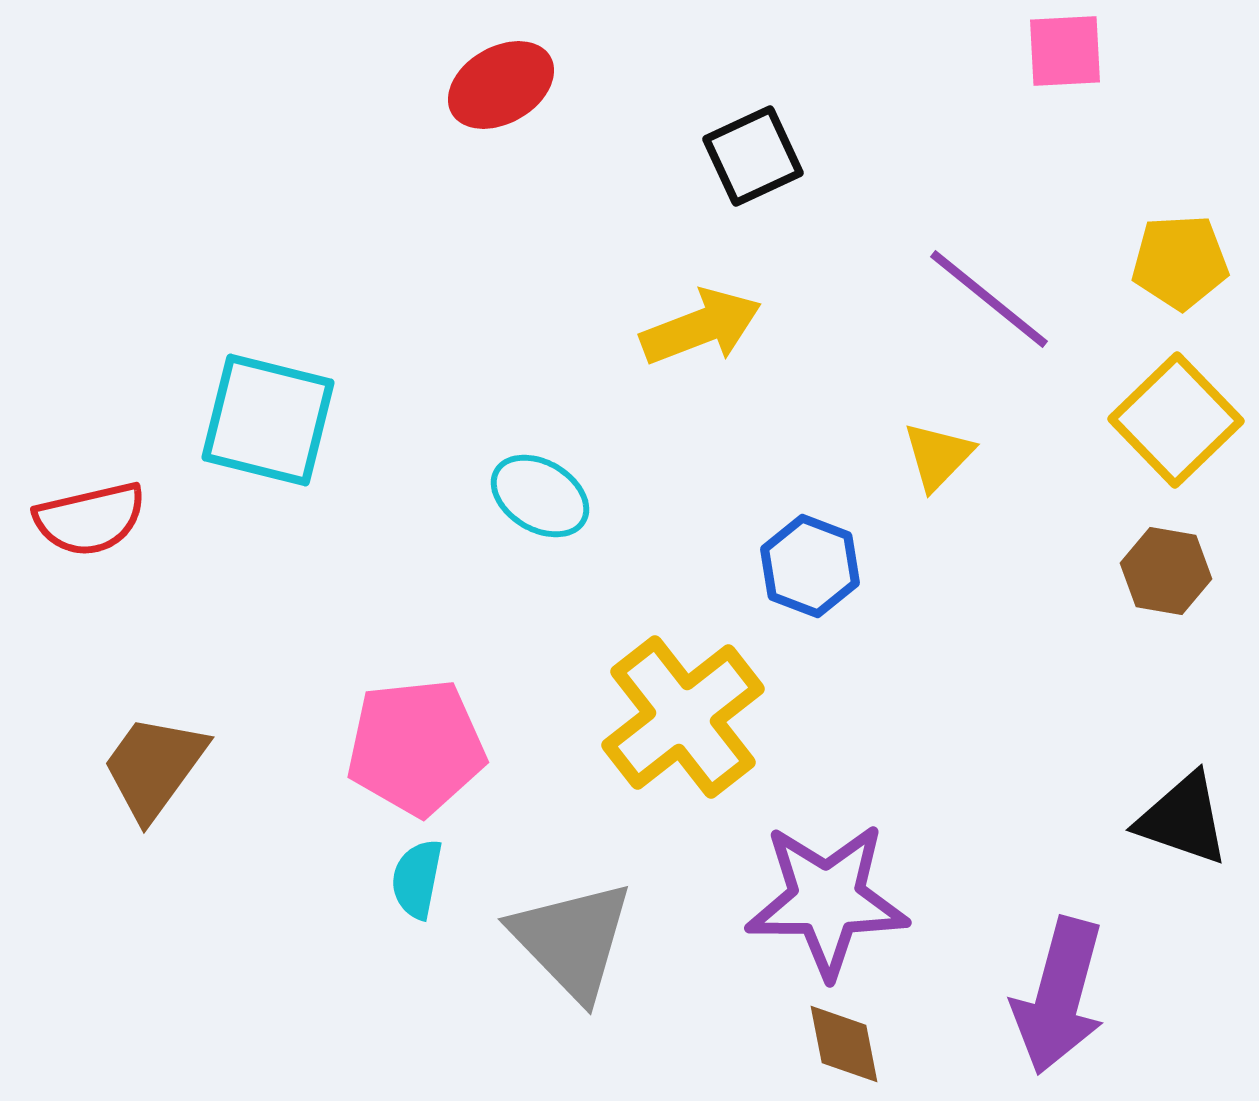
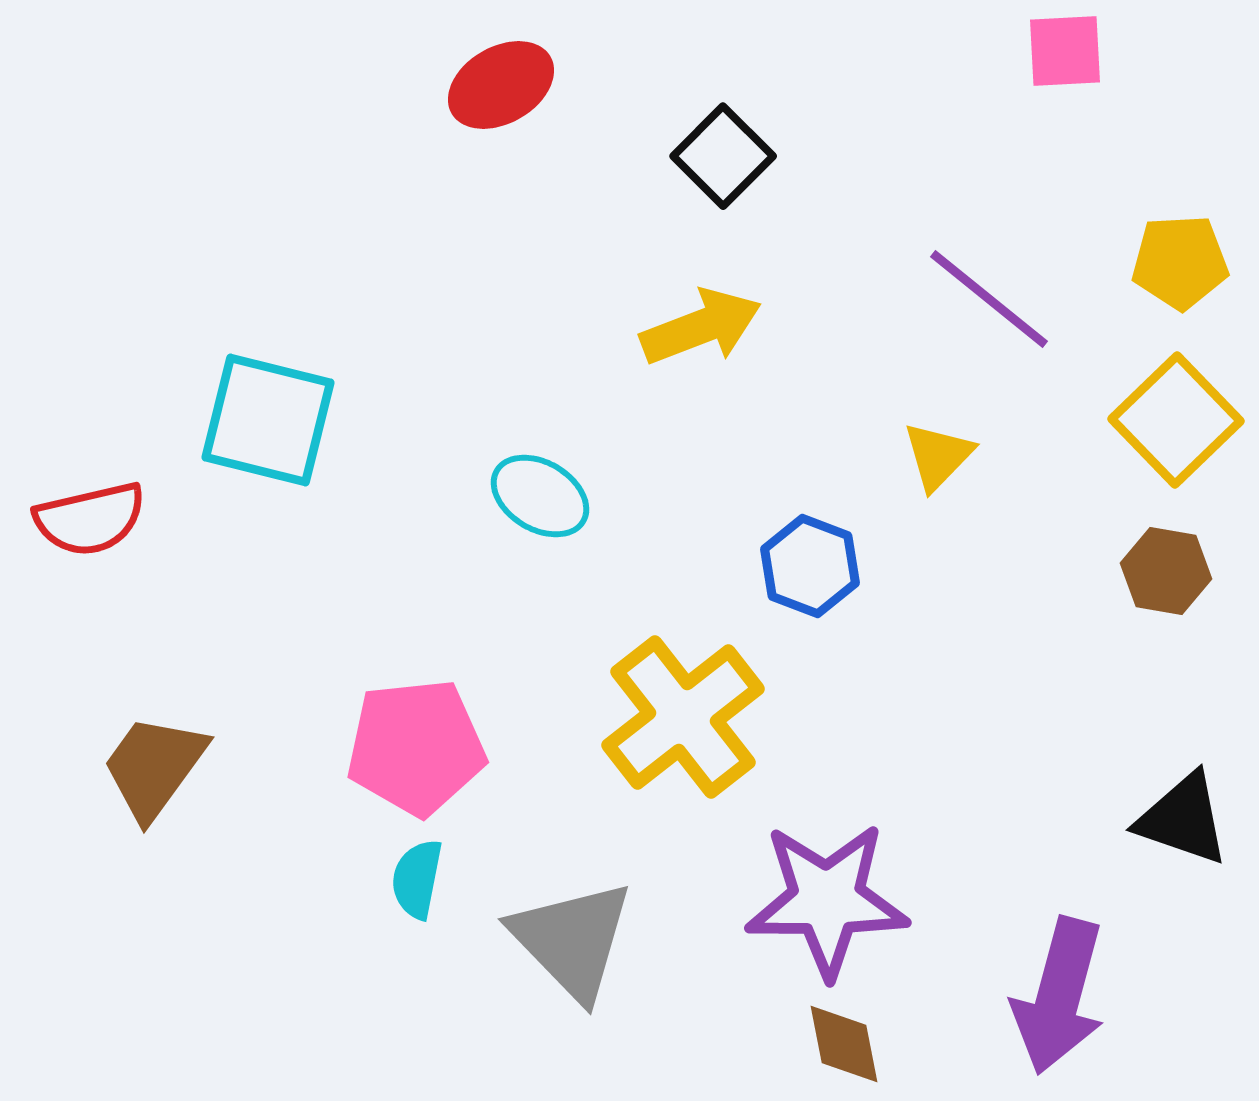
black square: moved 30 px left; rotated 20 degrees counterclockwise
